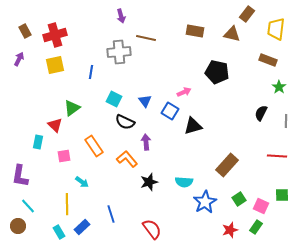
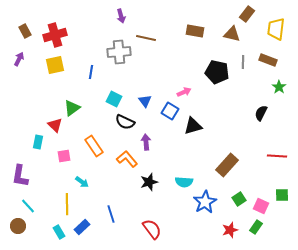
gray line at (286, 121): moved 43 px left, 59 px up
